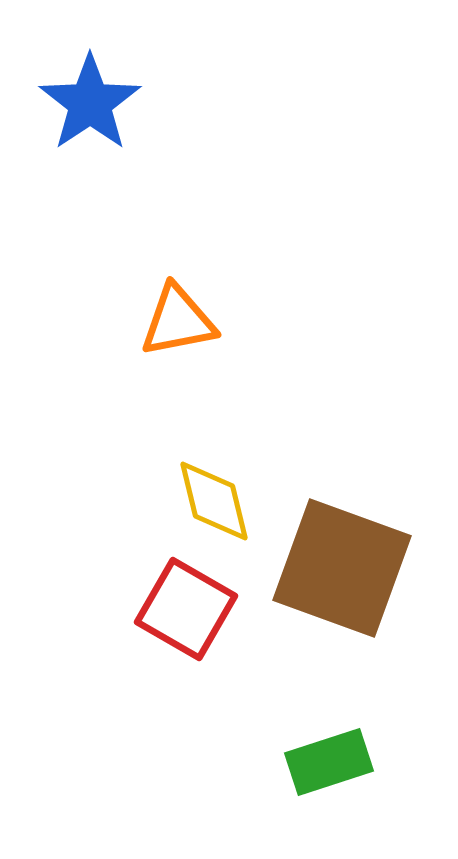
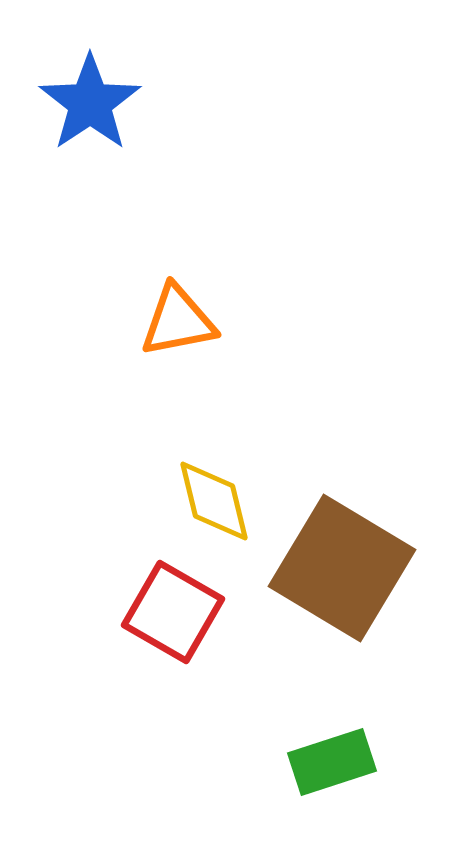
brown square: rotated 11 degrees clockwise
red square: moved 13 px left, 3 px down
green rectangle: moved 3 px right
